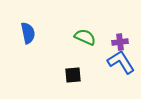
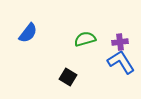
blue semicircle: rotated 50 degrees clockwise
green semicircle: moved 2 px down; rotated 40 degrees counterclockwise
black square: moved 5 px left, 2 px down; rotated 36 degrees clockwise
